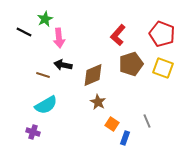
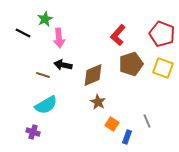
black line: moved 1 px left, 1 px down
blue rectangle: moved 2 px right, 1 px up
